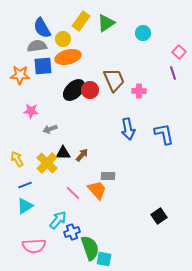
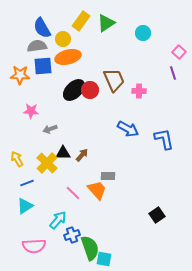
blue arrow: rotated 50 degrees counterclockwise
blue L-shape: moved 5 px down
blue line: moved 2 px right, 2 px up
black square: moved 2 px left, 1 px up
blue cross: moved 3 px down
